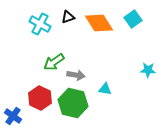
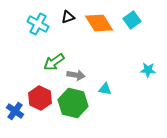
cyan square: moved 1 px left, 1 px down
cyan cross: moved 2 px left
blue cross: moved 2 px right, 5 px up
